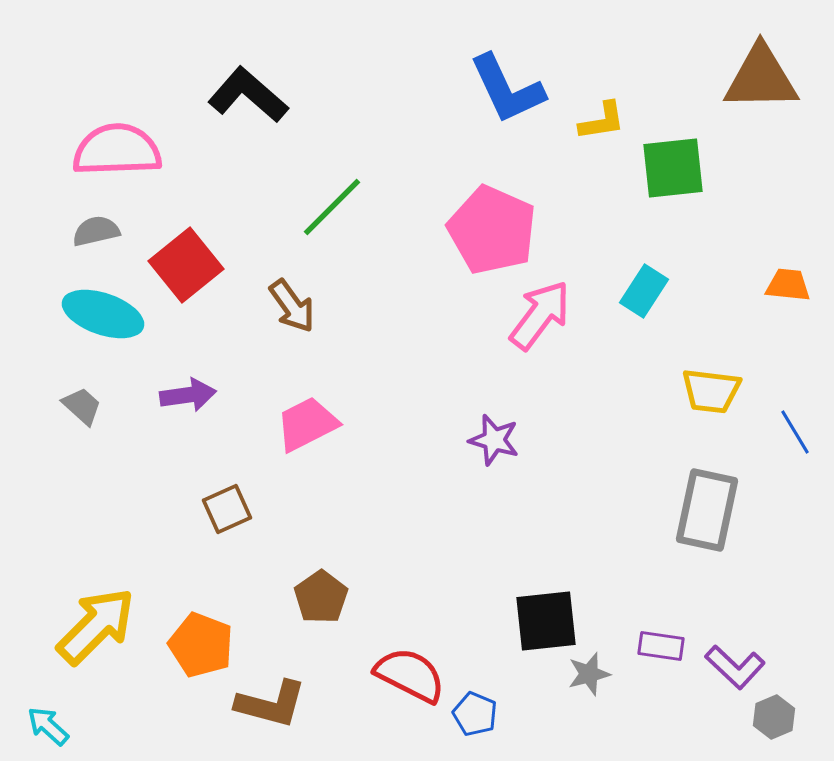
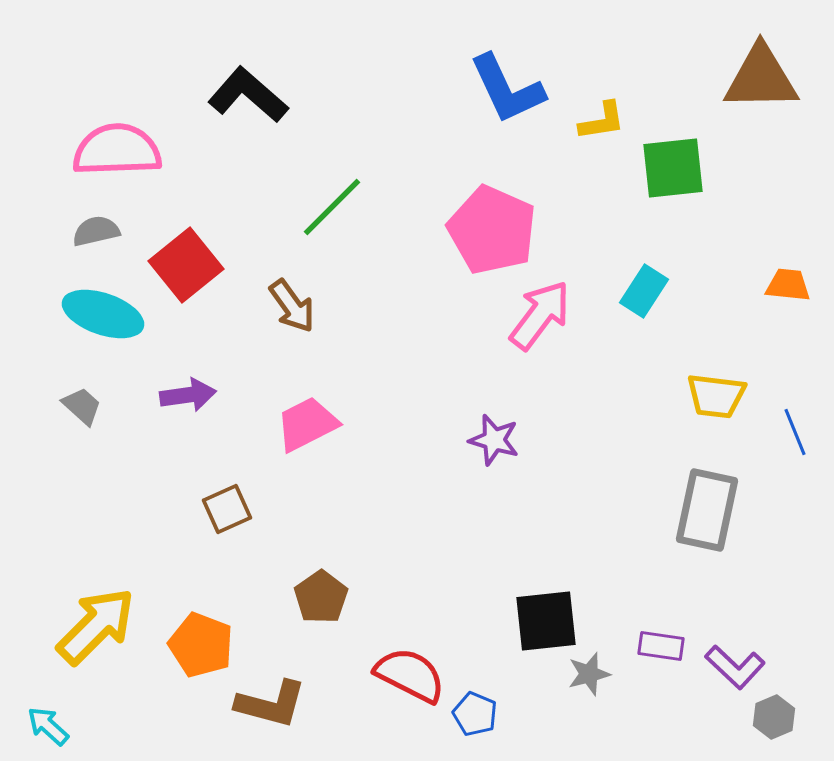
yellow trapezoid: moved 5 px right, 5 px down
blue line: rotated 9 degrees clockwise
